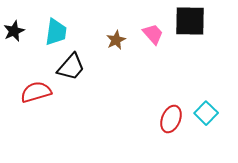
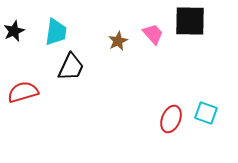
brown star: moved 2 px right, 1 px down
black trapezoid: rotated 16 degrees counterclockwise
red semicircle: moved 13 px left
cyan square: rotated 25 degrees counterclockwise
